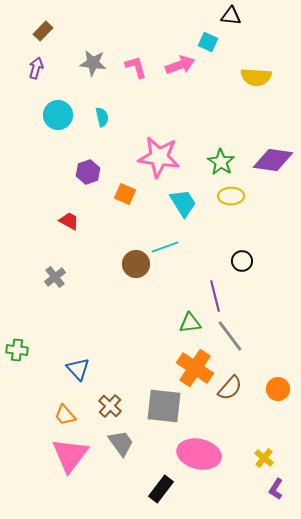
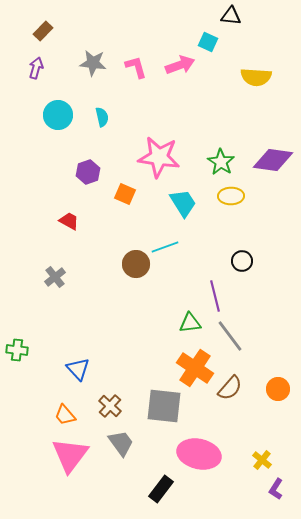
yellow cross: moved 2 px left, 2 px down
